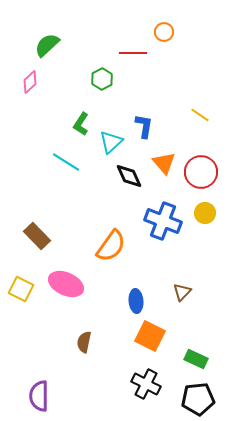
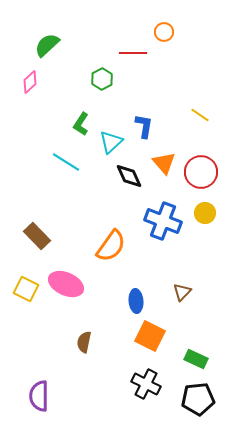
yellow square: moved 5 px right
